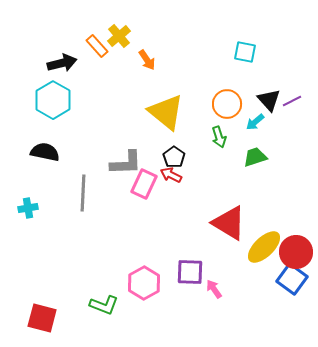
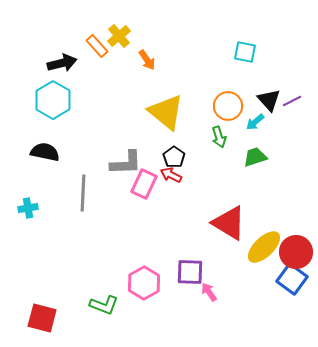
orange circle: moved 1 px right, 2 px down
pink arrow: moved 5 px left, 3 px down
